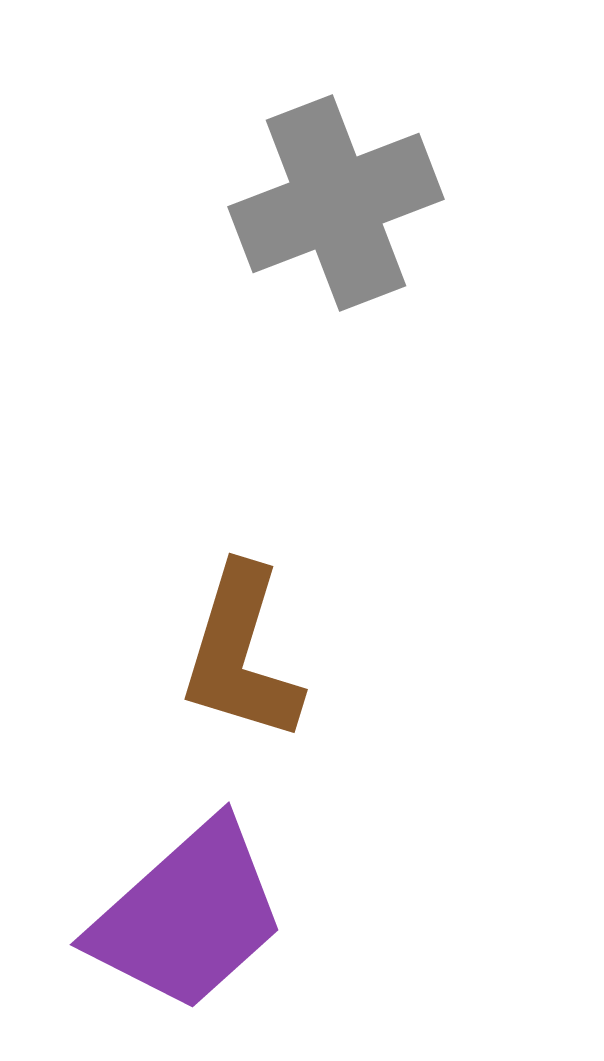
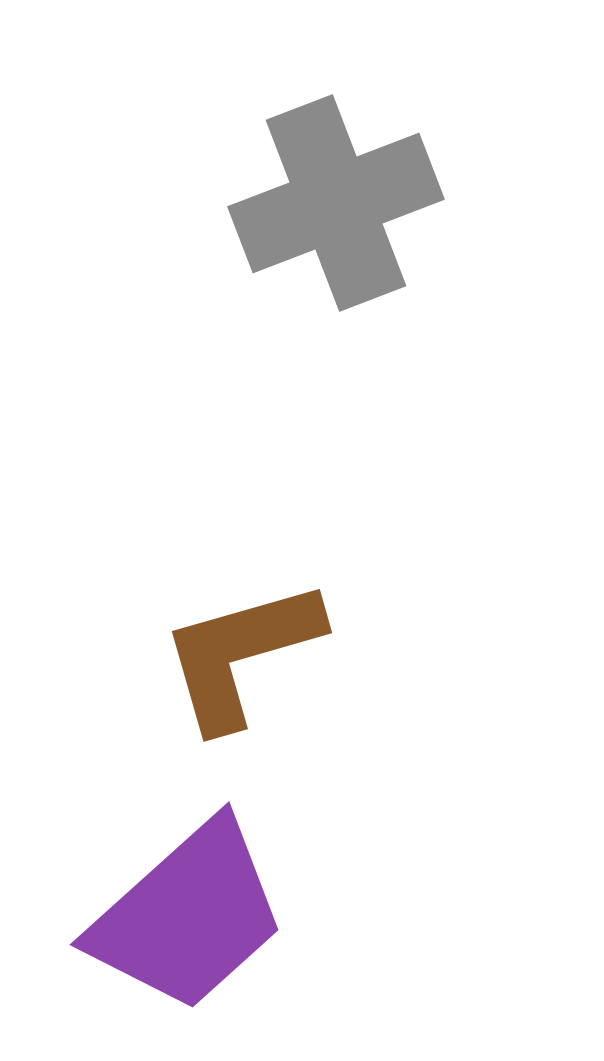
brown L-shape: rotated 57 degrees clockwise
